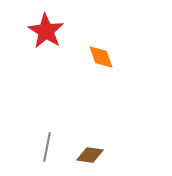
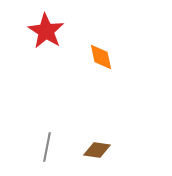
orange diamond: rotated 8 degrees clockwise
brown diamond: moved 7 px right, 5 px up
